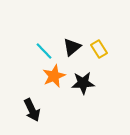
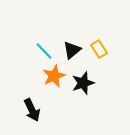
black triangle: moved 3 px down
black star: rotated 15 degrees counterclockwise
